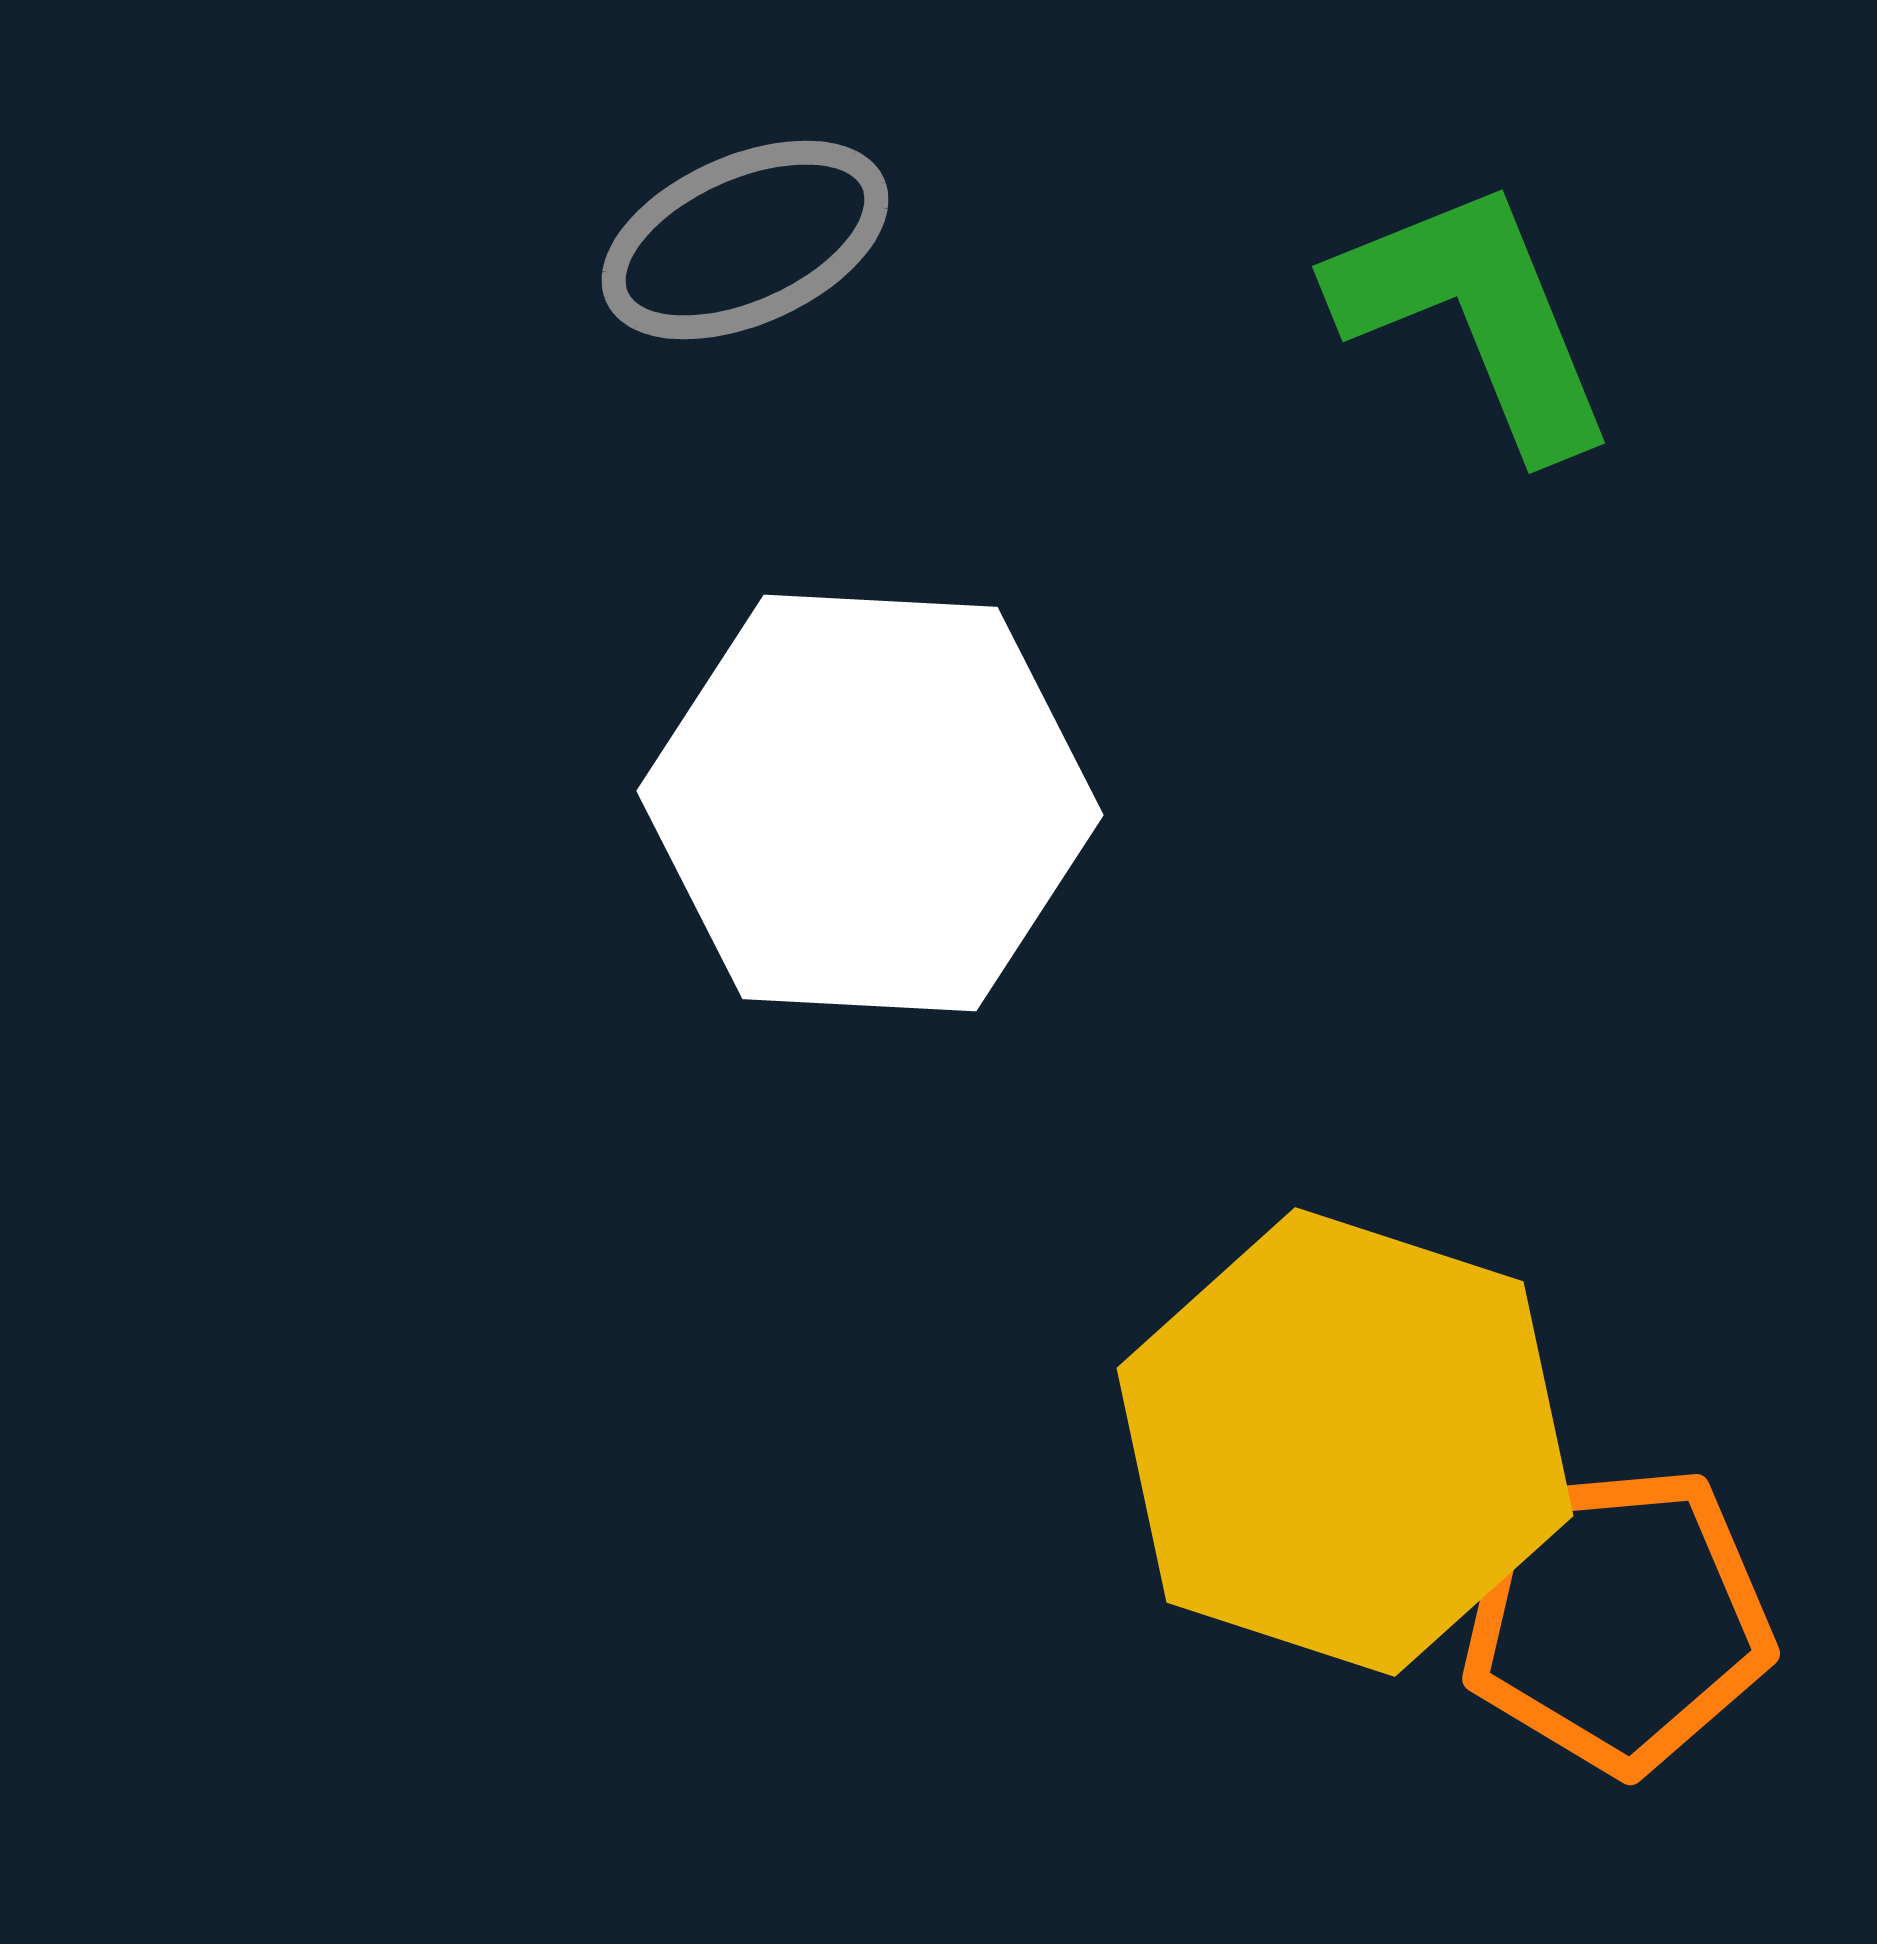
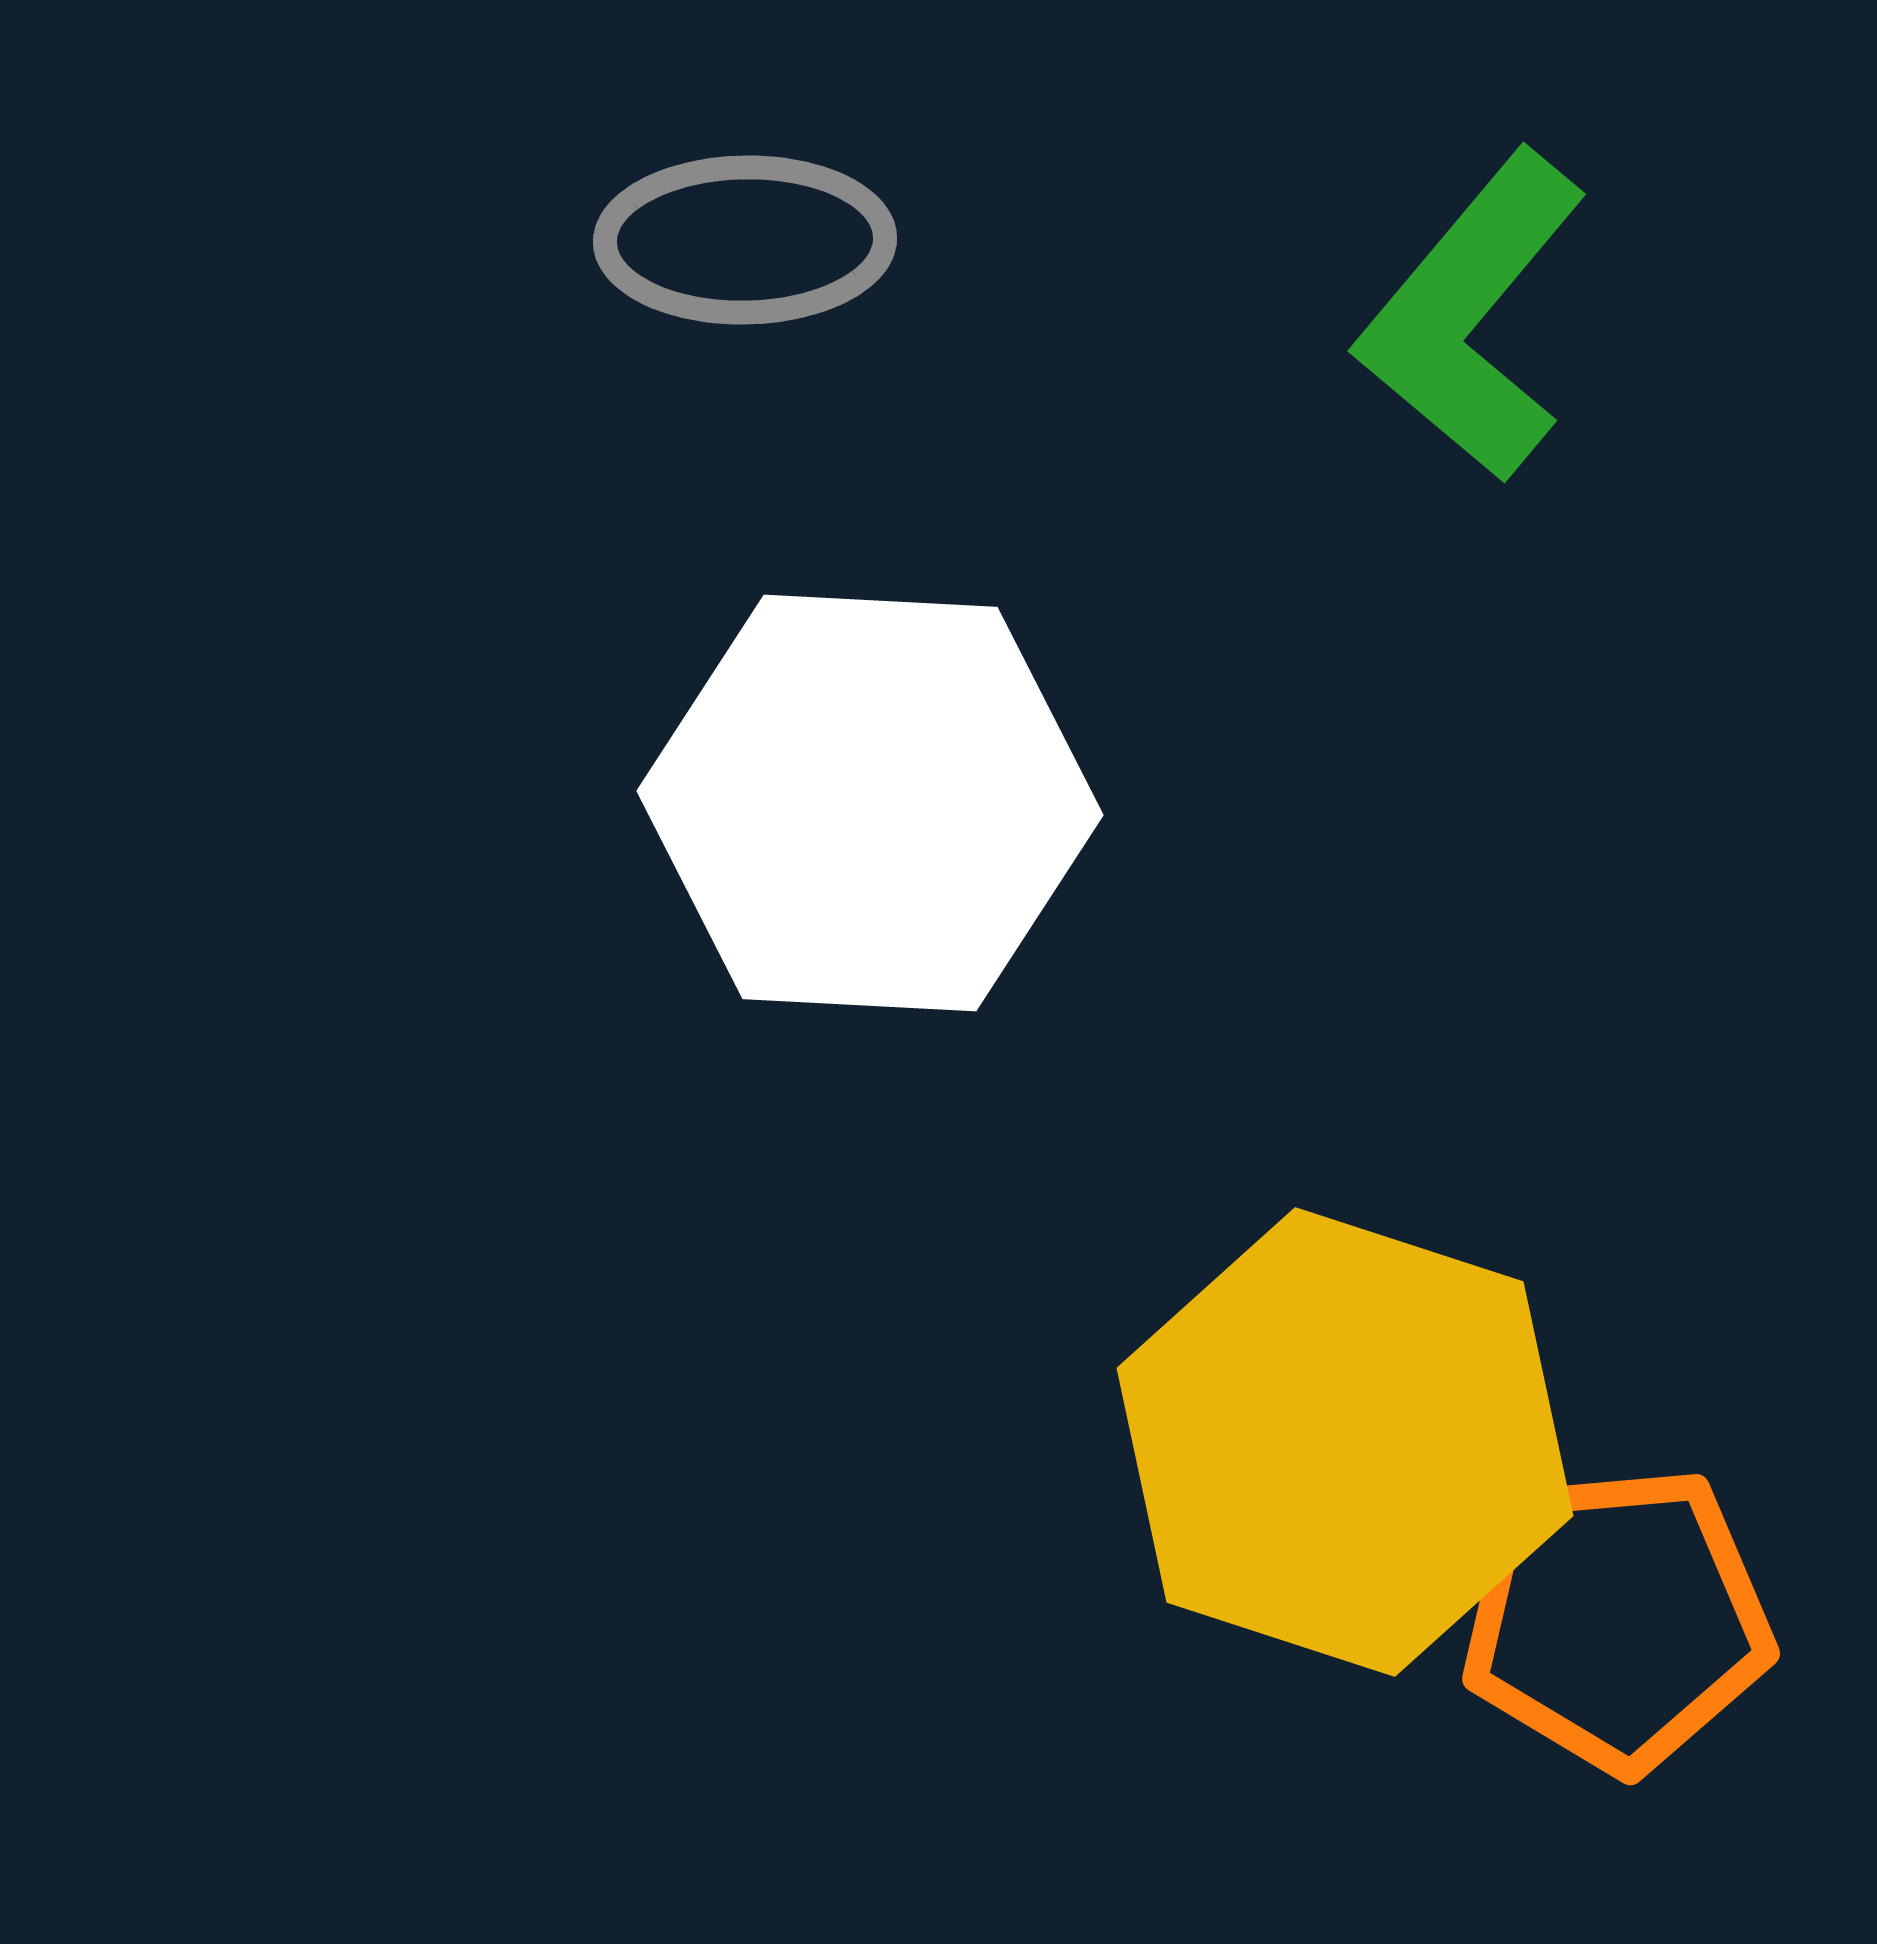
gray ellipse: rotated 23 degrees clockwise
green L-shape: moved 3 px left; rotated 118 degrees counterclockwise
